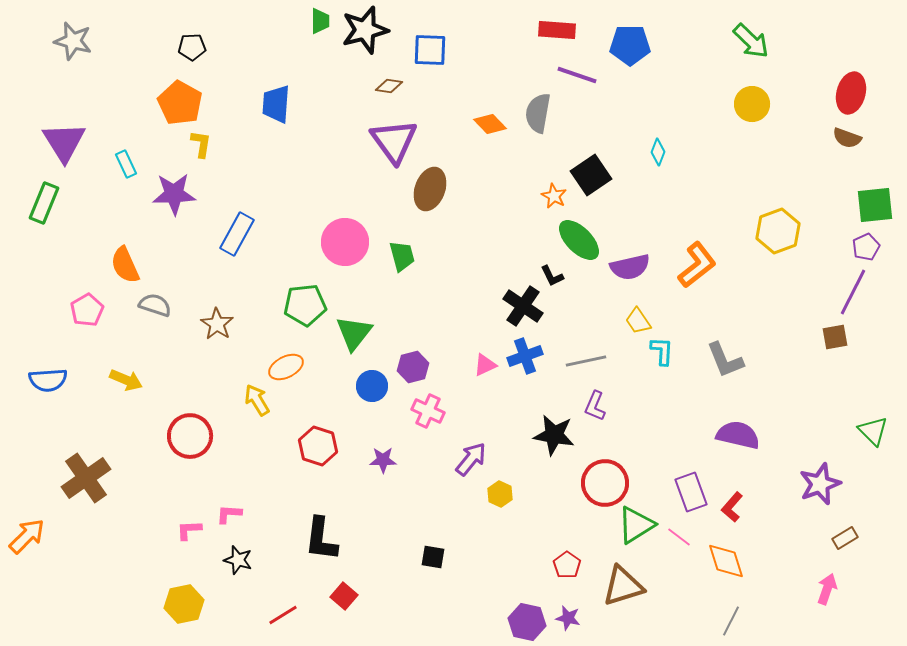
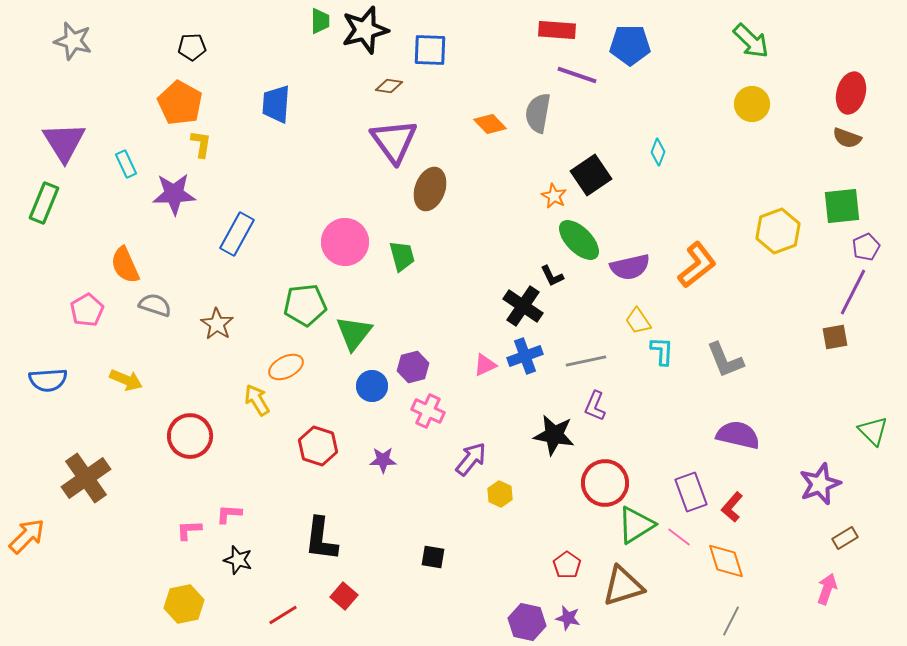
green square at (875, 205): moved 33 px left, 1 px down
